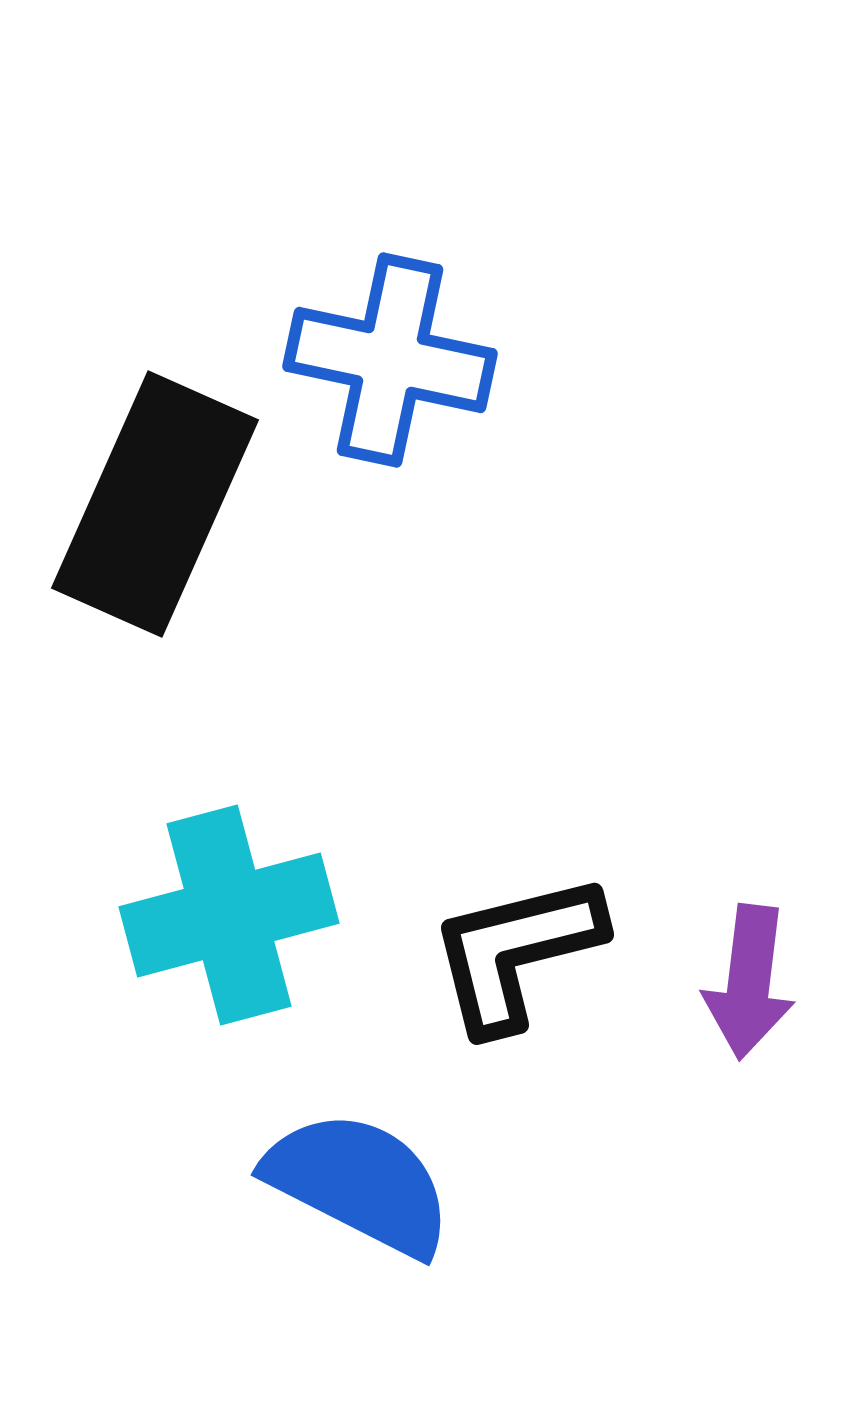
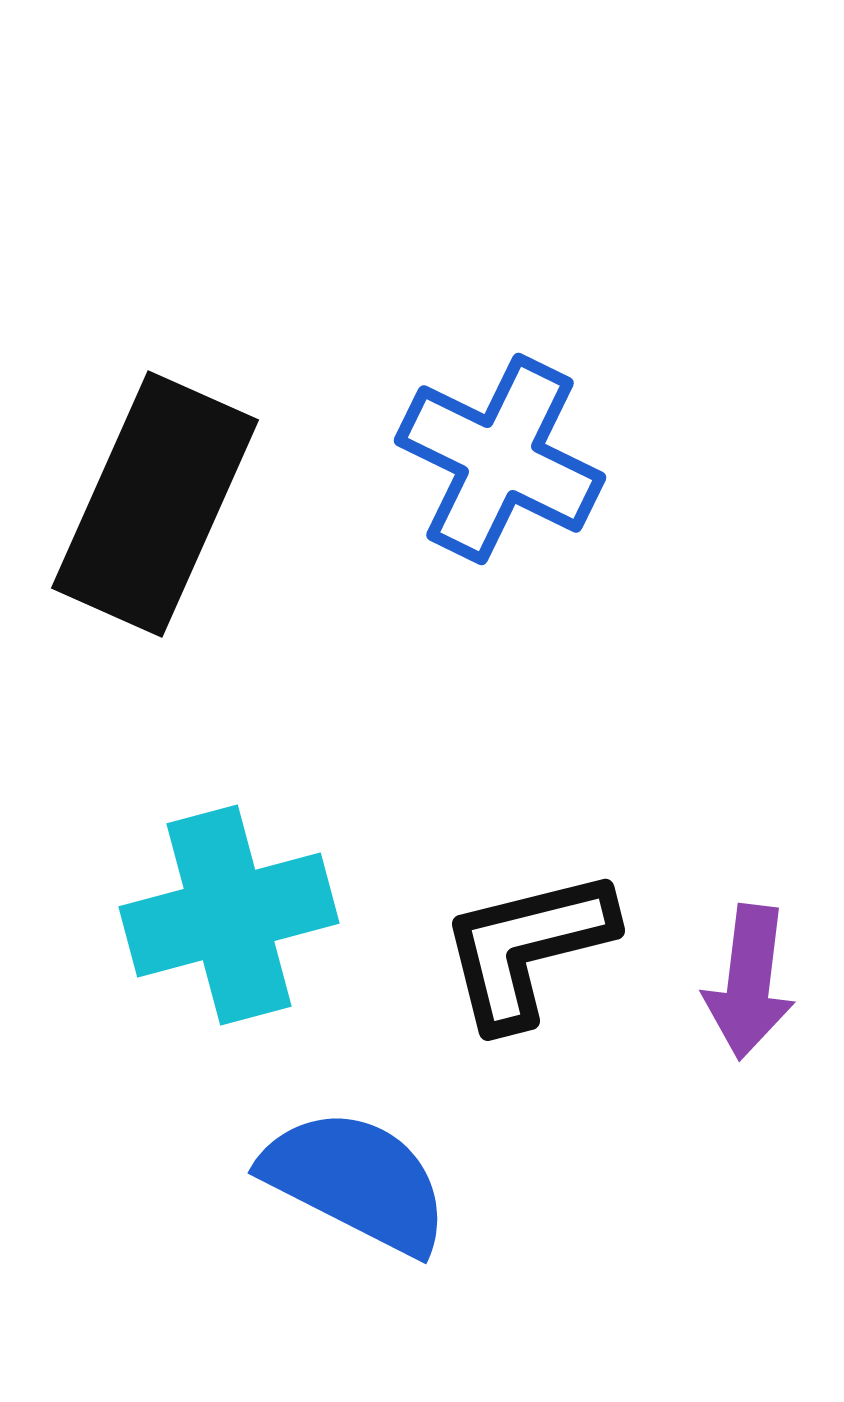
blue cross: moved 110 px right, 99 px down; rotated 14 degrees clockwise
black L-shape: moved 11 px right, 4 px up
blue semicircle: moved 3 px left, 2 px up
